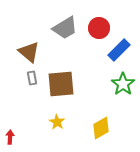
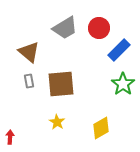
gray rectangle: moved 3 px left, 3 px down
